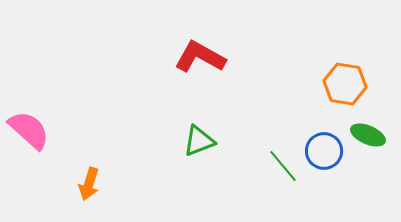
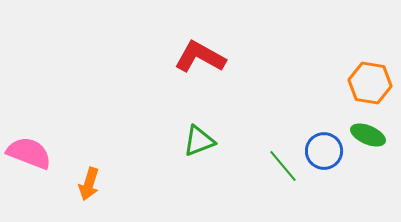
orange hexagon: moved 25 px right, 1 px up
pink semicircle: moved 23 px down; rotated 21 degrees counterclockwise
